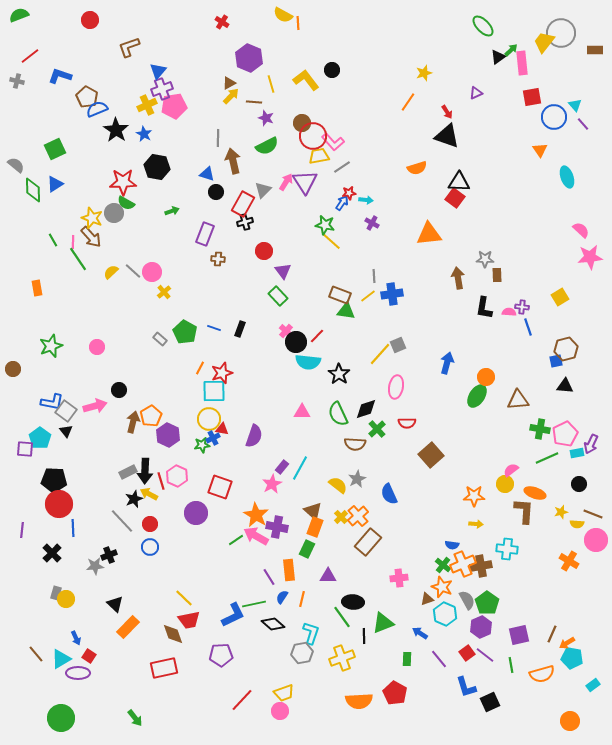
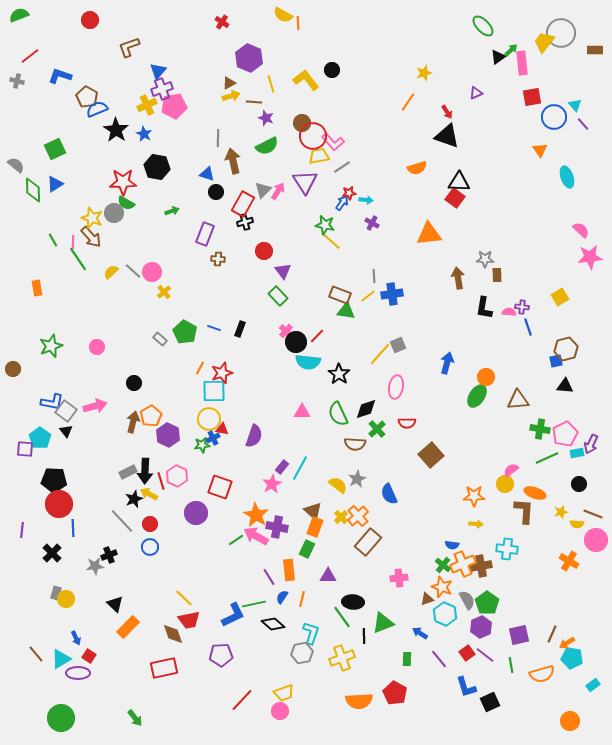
yellow arrow at (231, 96): rotated 30 degrees clockwise
pink arrow at (286, 182): moved 8 px left, 9 px down
black circle at (119, 390): moved 15 px right, 7 px up
